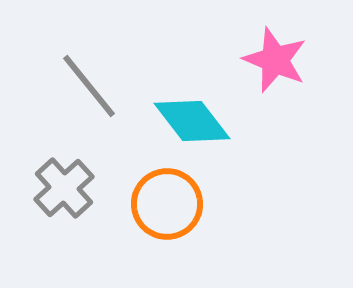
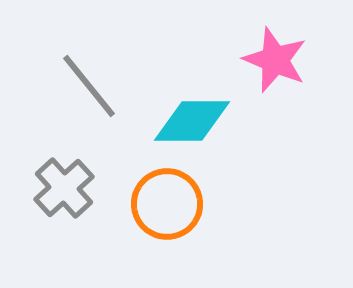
cyan diamond: rotated 52 degrees counterclockwise
